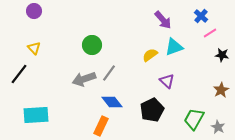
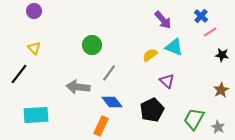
pink line: moved 1 px up
cyan triangle: rotated 42 degrees clockwise
gray arrow: moved 6 px left, 8 px down; rotated 25 degrees clockwise
